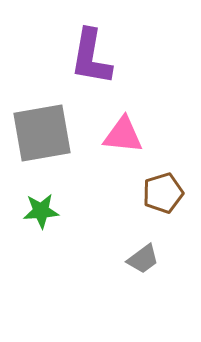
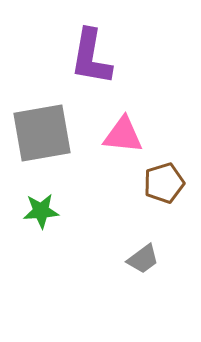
brown pentagon: moved 1 px right, 10 px up
